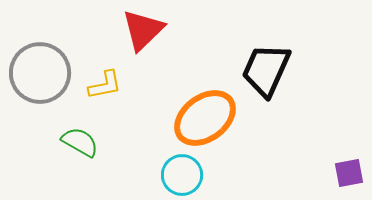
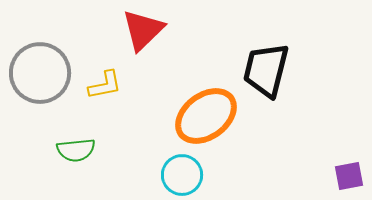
black trapezoid: rotated 10 degrees counterclockwise
orange ellipse: moved 1 px right, 2 px up
green semicircle: moved 4 px left, 8 px down; rotated 144 degrees clockwise
purple square: moved 3 px down
